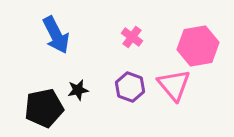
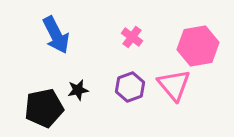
purple hexagon: rotated 20 degrees clockwise
